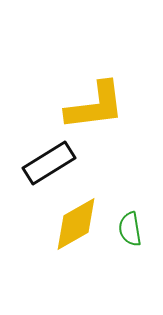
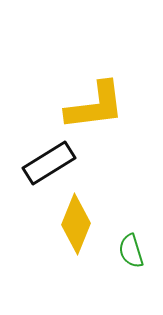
yellow diamond: rotated 38 degrees counterclockwise
green semicircle: moved 1 px right, 22 px down; rotated 8 degrees counterclockwise
